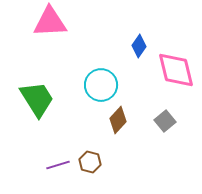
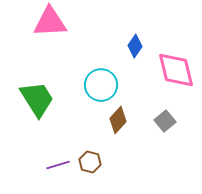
blue diamond: moved 4 px left
